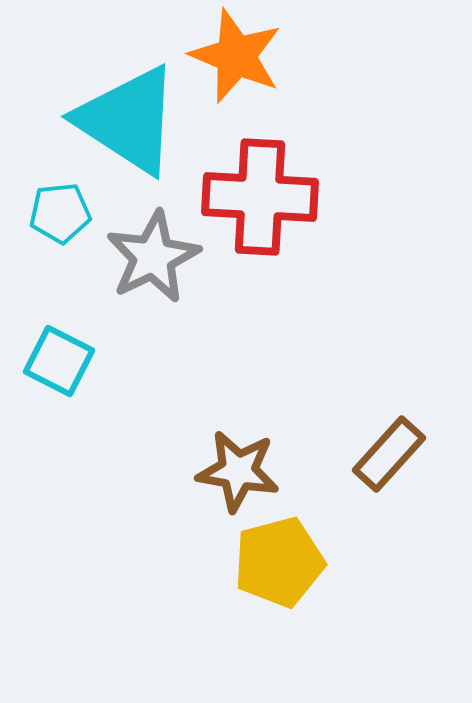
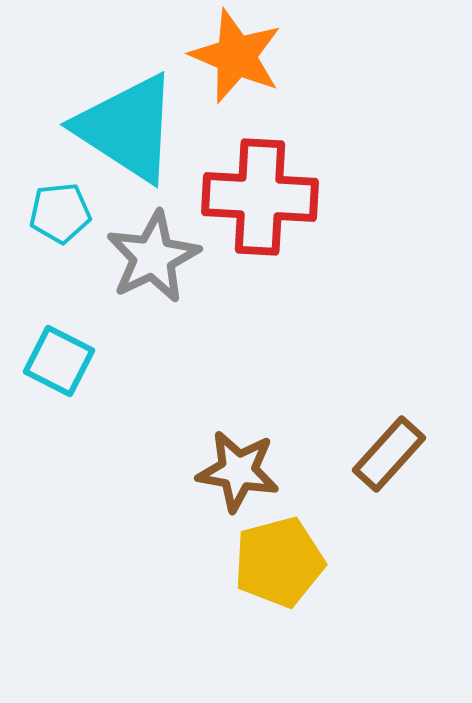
cyan triangle: moved 1 px left, 8 px down
